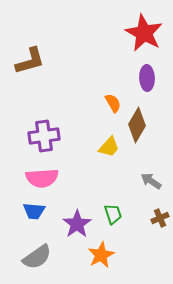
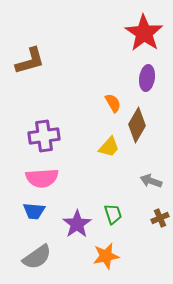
red star: rotated 6 degrees clockwise
purple ellipse: rotated 10 degrees clockwise
gray arrow: rotated 15 degrees counterclockwise
orange star: moved 5 px right, 1 px down; rotated 16 degrees clockwise
